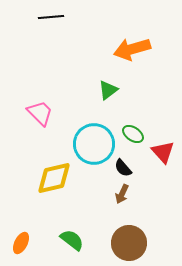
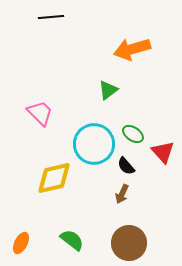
black semicircle: moved 3 px right, 2 px up
